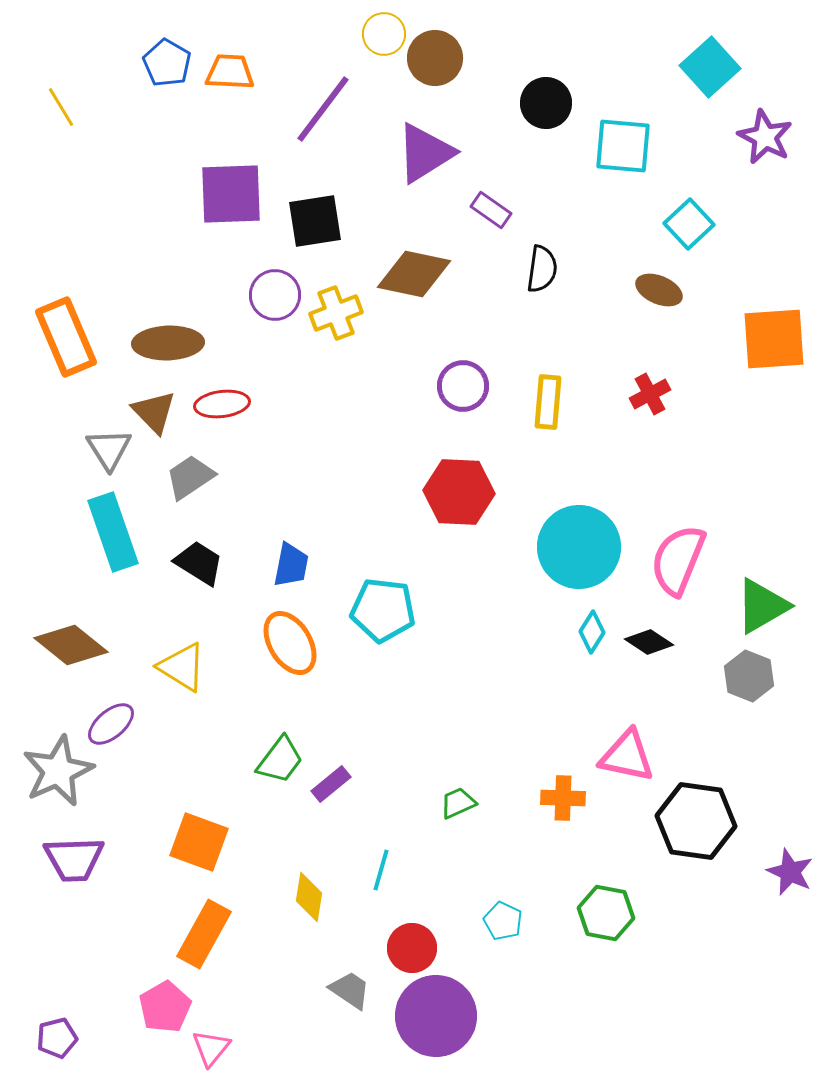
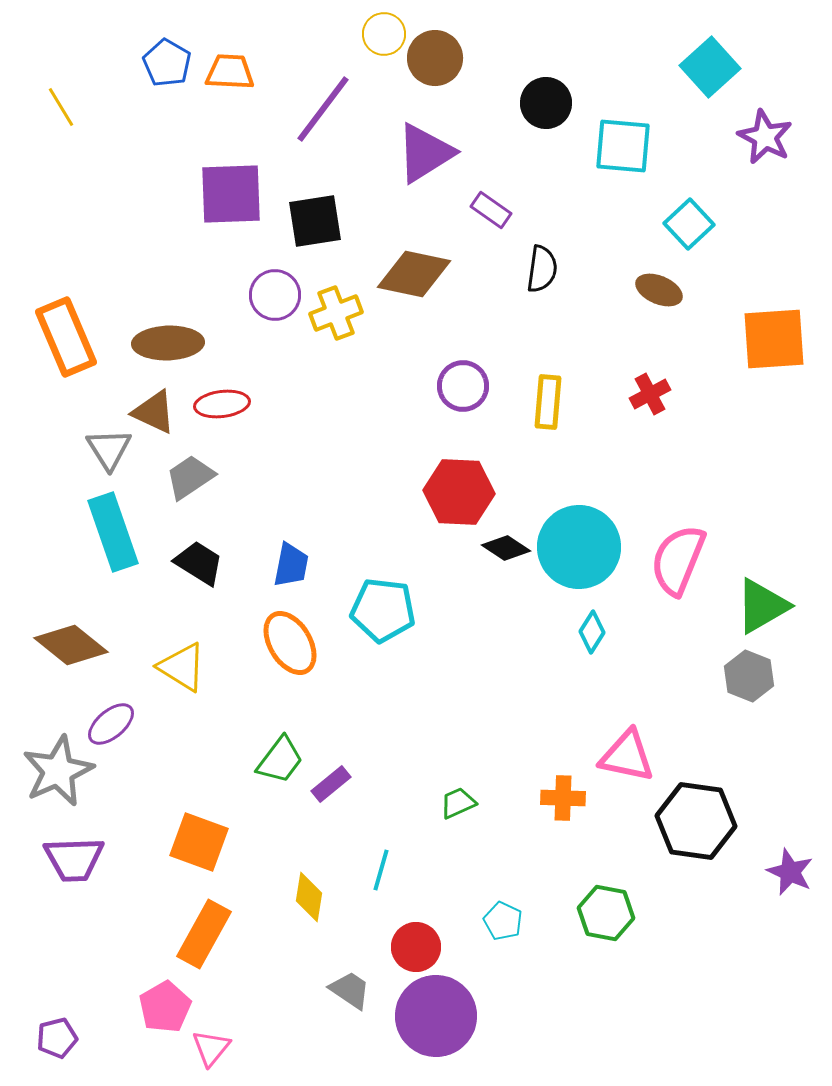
brown triangle at (154, 412): rotated 21 degrees counterclockwise
black diamond at (649, 642): moved 143 px left, 94 px up
red circle at (412, 948): moved 4 px right, 1 px up
